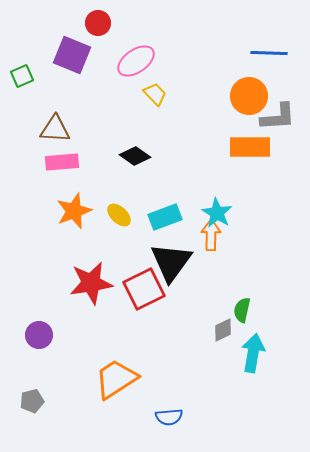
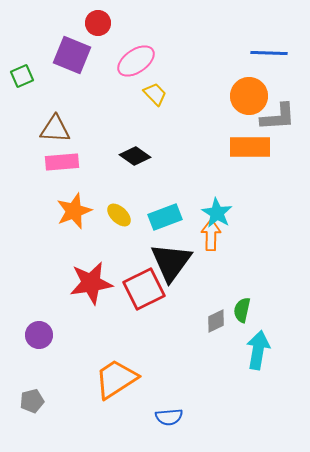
gray diamond: moved 7 px left, 9 px up
cyan arrow: moved 5 px right, 3 px up
